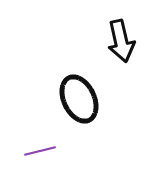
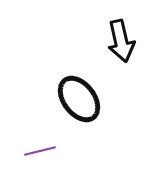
black ellipse: rotated 12 degrees counterclockwise
